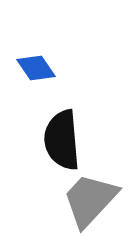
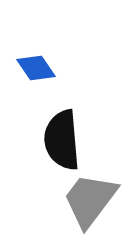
gray trapezoid: rotated 6 degrees counterclockwise
